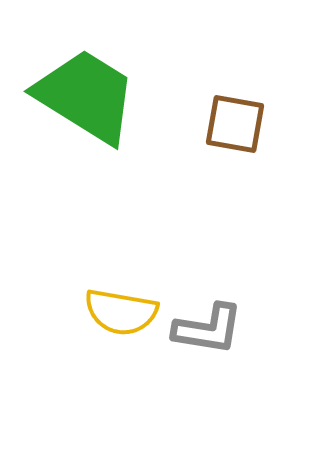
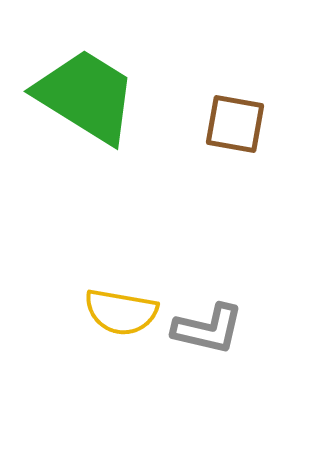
gray L-shape: rotated 4 degrees clockwise
